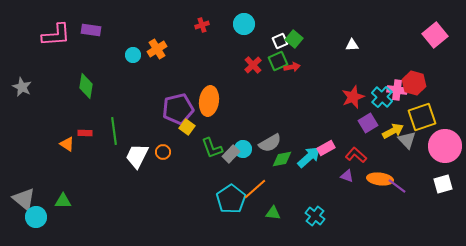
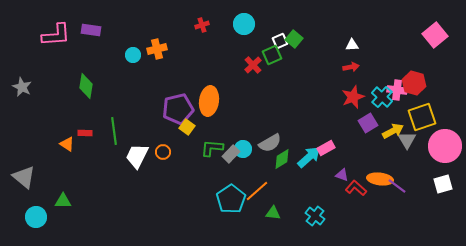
orange cross at (157, 49): rotated 18 degrees clockwise
green square at (278, 61): moved 6 px left, 6 px up
red arrow at (292, 67): moved 59 px right
gray triangle at (407, 140): rotated 12 degrees clockwise
green L-shape at (212, 148): rotated 115 degrees clockwise
red L-shape at (356, 155): moved 33 px down
green diamond at (282, 159): rotated 20 degrees counterclockwise
purple triangle at (347, 176): moved 5 px left, 1 px up
orange line at (255, 189): moved 2 px right, 2 px down
gray triangle at (24, 199): moved 22 px up
